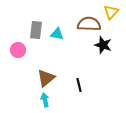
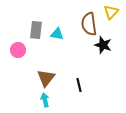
brown semicircle: rotated 100 degrees counterclockwise
brown triangle: rotated 12 degrees counterclockwise
